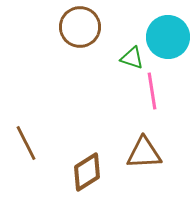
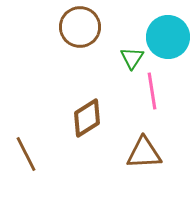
green triangle: rotated 45 degrees clockwise
brown line: moved 11 px down
brown diamond: moved 54 px up
